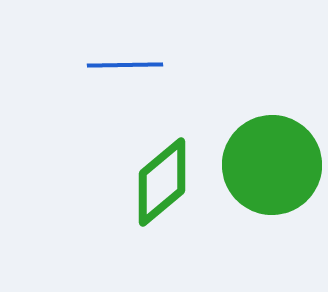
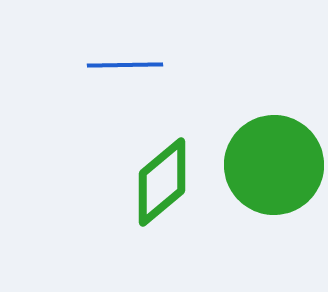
green circle: moved 2 px right
